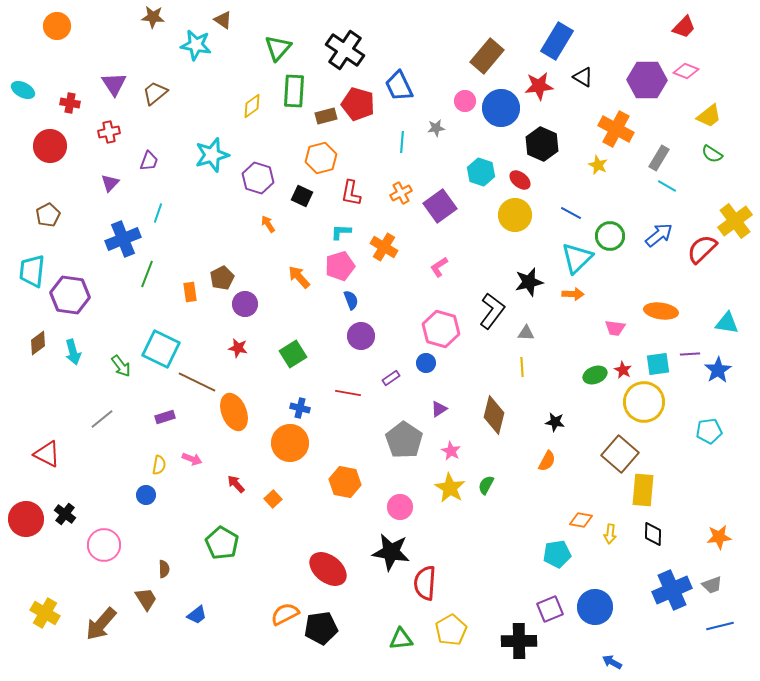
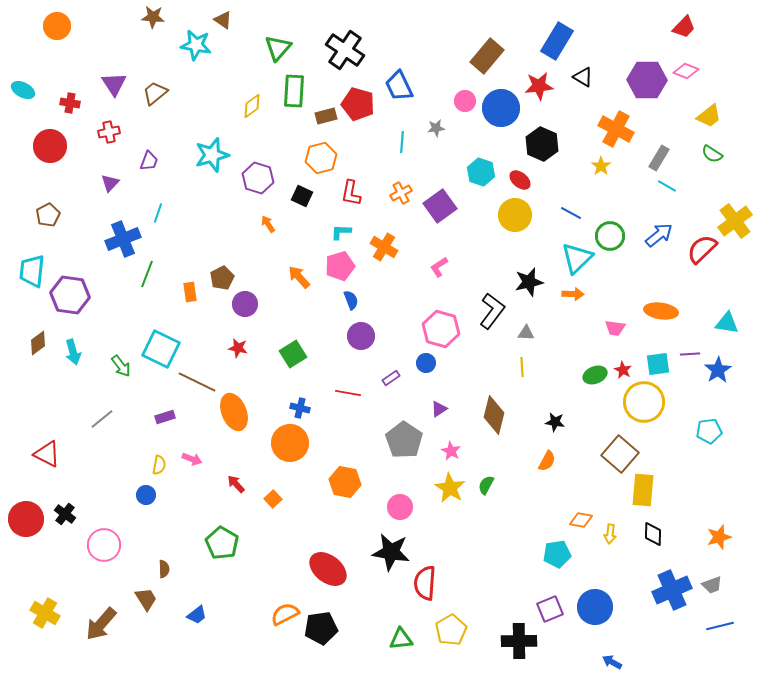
yellow star at (598, 165): moved 3 px right, 1 px down; rotated 12 degrees clockwise
orange star at (719, 537): rotated 10 degrees counterclockwise
